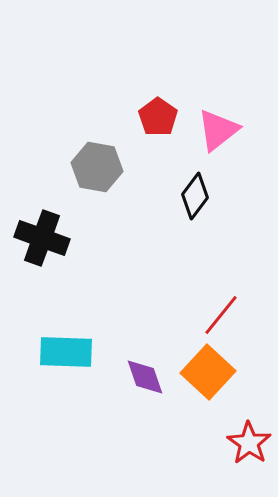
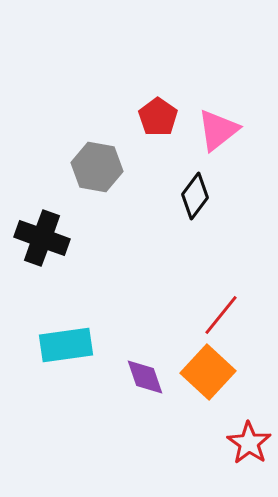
cyan rectangle: moved 7 px up; rotated 10 degrees counterclockwise
